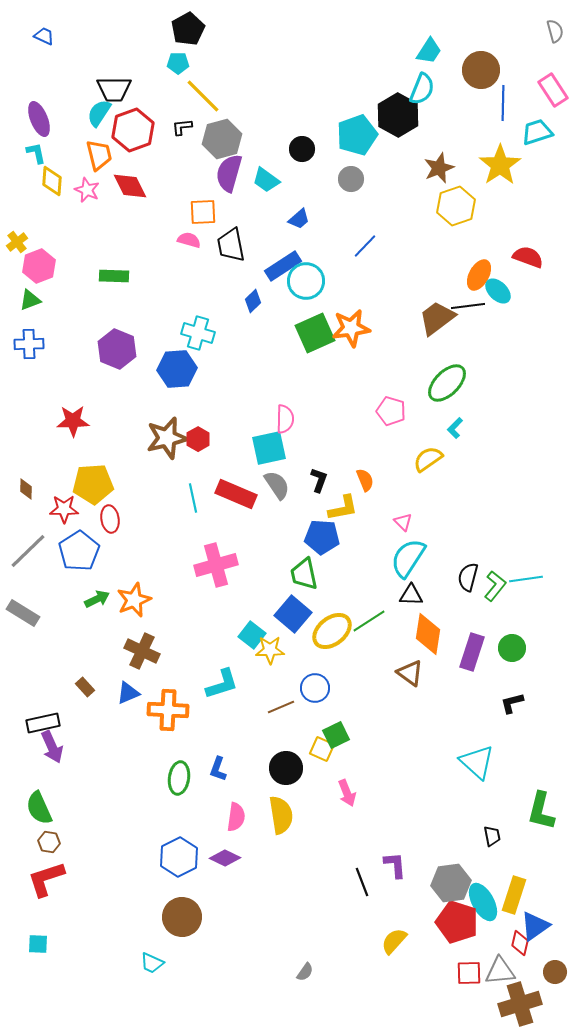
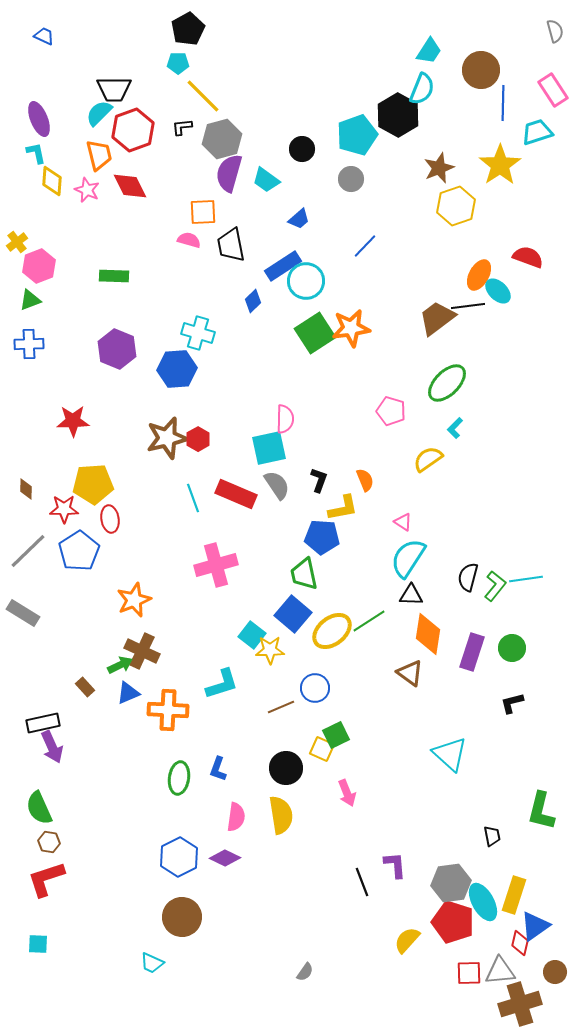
cyan semicircle at (99, 113): rotated 12 degrees clockwise
green square at (315, 333): rotated 9 degrees counterclockwise
cyan line at (193, 498): rotated 8 degrees counterclockwise
pink triangle at (403, 522): rotated 12 degrees counterclockwise
green arrow at (97, 599): moved 23 px right, 66 px down
cyan triangle at (477, 762): moved 27 px left, 8 px up
red pentagon at (457, 922): moved 4 px left
yellow semicircle at (394, 941): moved 13 px right, 1 px up
